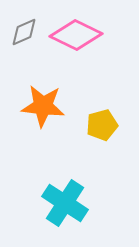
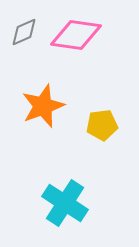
pink diamond: rotated 18 degrees counterclockwise
orange star: rotated 27 degrees counterclockwise
yellow pentagon: rotated 8 degrees clockwise
